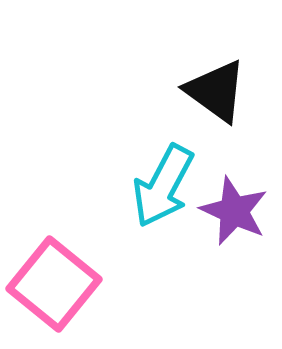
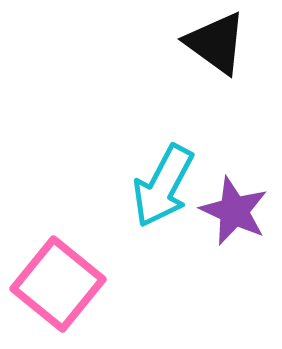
black triangle: moved 48 px up
pink square: moved 4 px right
